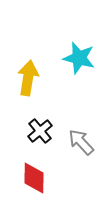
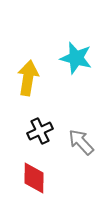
cyan star: moved 3 px left
black cross: rotated 15 degrees clockwise
